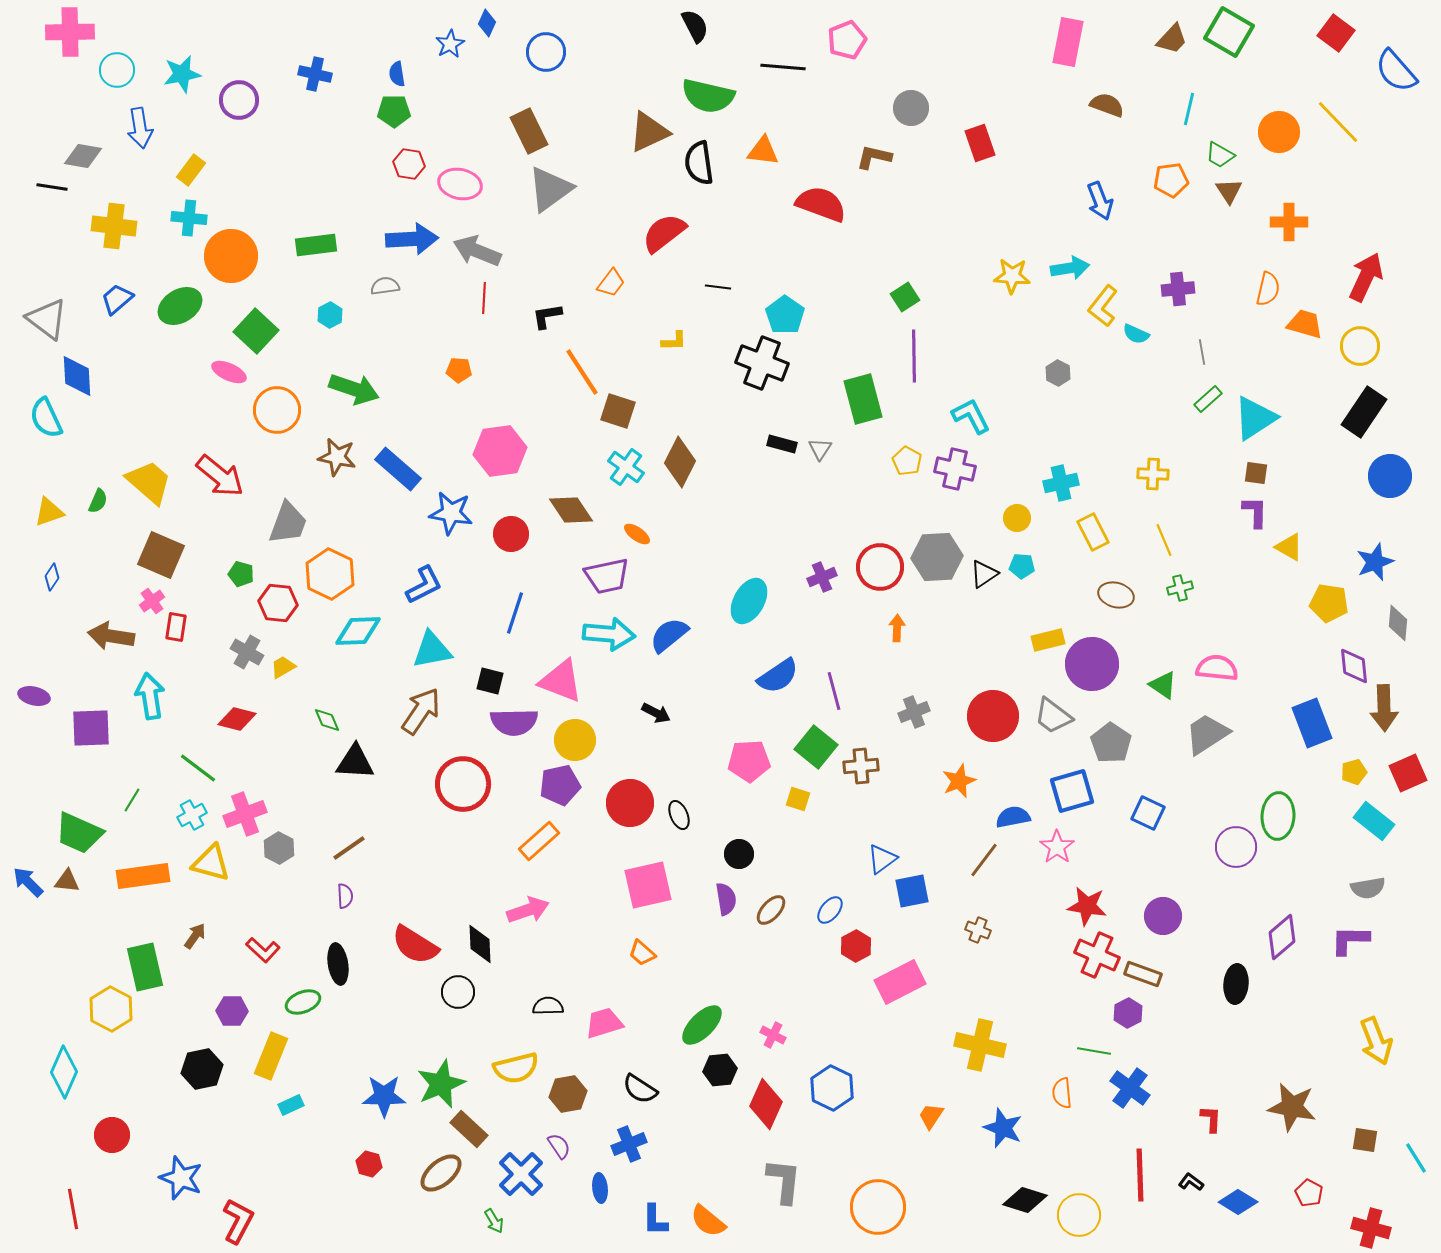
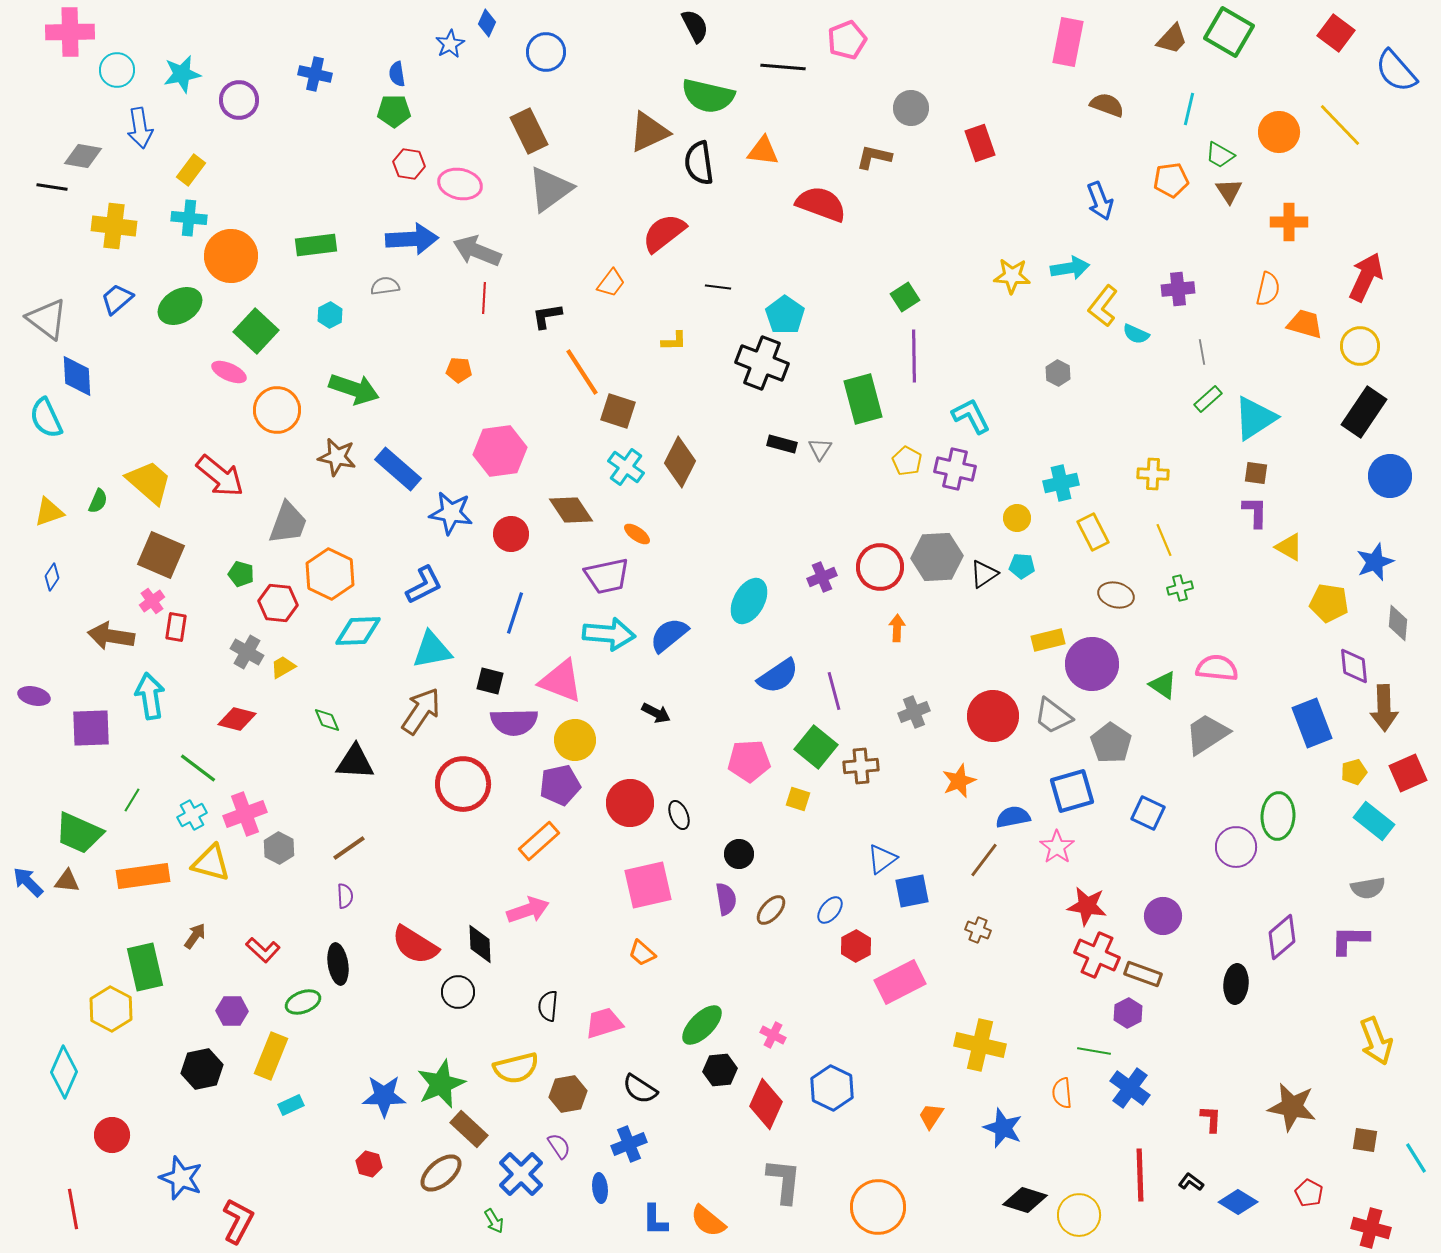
yellow line at (1338, 122): moved 2 px right, 3 px down
black semicircle at (548, 1006): rotated 84 degrees counterclockwise
